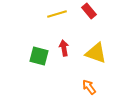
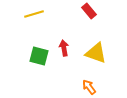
yellow line: moved 23 px left
